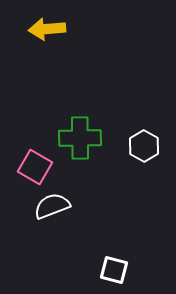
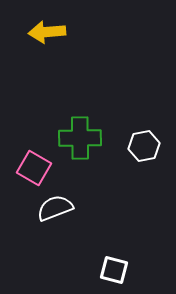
yellow arrow: moved 3 px down
white hexagon: rotated 20 degrees clockwise
pink square: moved 1 px left, 1 px down
white semicircle: moved 3 px right, 2 px down
